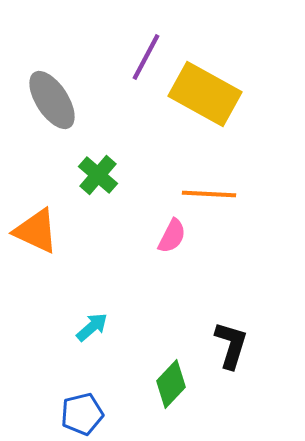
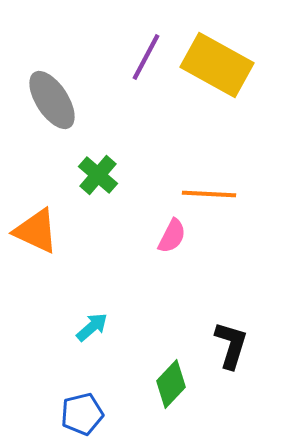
yellow rectangle: moved 12 px right, 29 px up
